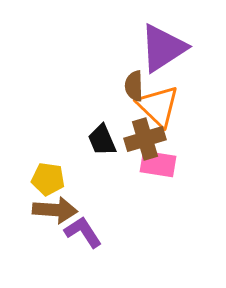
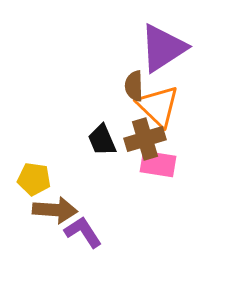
yellow pentagon: moved 14 px left
